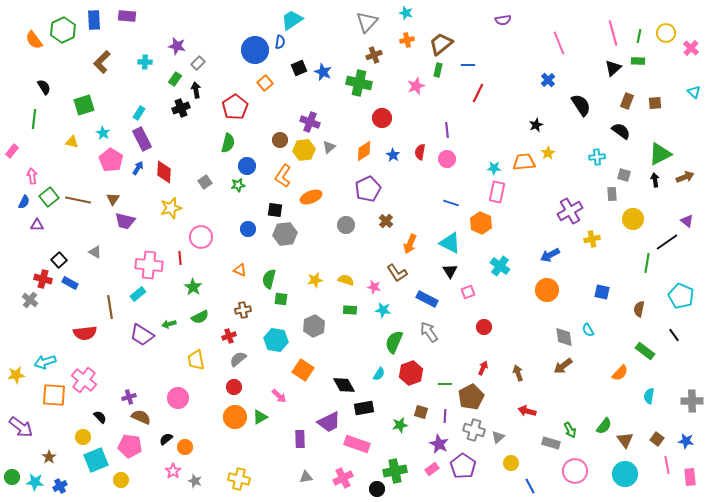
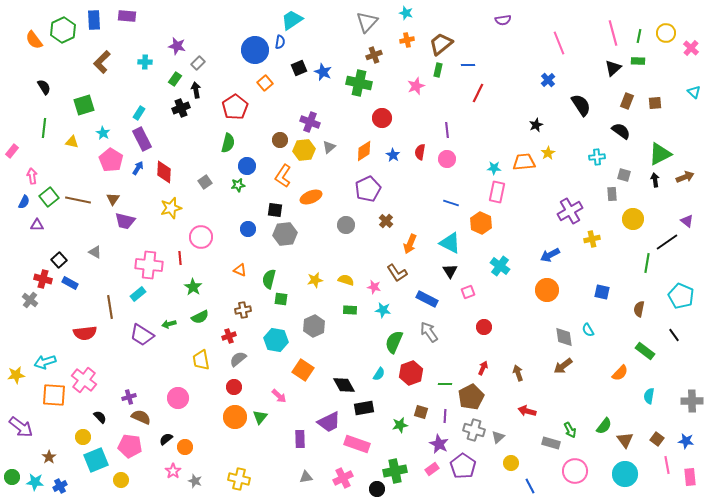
green line at (34, 119): moved 10 px right, 9 px down
yellow trapezoid at (196, 360): moved 5 px right
green triangle at (260, 417): rotated 21 degrees counterclockwise
